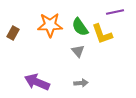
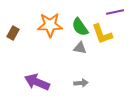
gray triangle: moved 2 px right, 3 px up; rotated 40 degrees counterclockwise
